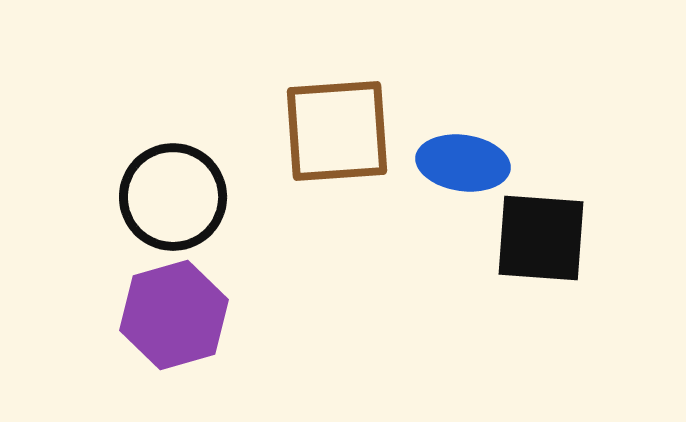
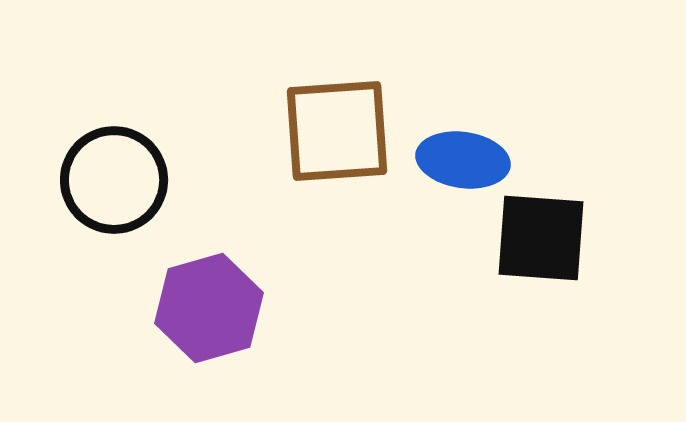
blue ellipse: moved 3 px up
black circle: moved 59 px left, 17 px up
purple hexagon: moved 35 px right, 7 px up
